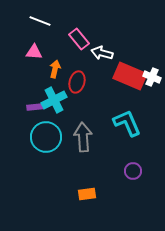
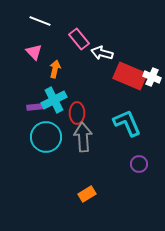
pink triangle: rotated 42 degrees clockwise
red ellipse: moved 31 px down; rotated 15 degrees counterclockwise
purple circle: moved 6 px right, 7 px up
orange rectangle: rotated 24 degrees counterclockwise
